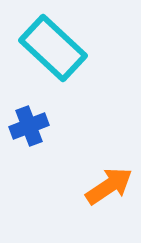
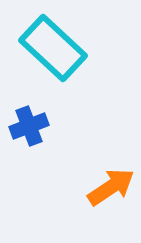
orange arrow: moved 2 px right, 1 px down
